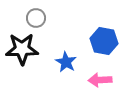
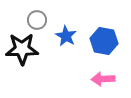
gray circle: moved 1 px right, 2 px down
blue star: moved 26 px up
pink arrow: moved 3 px right, 1 px up
